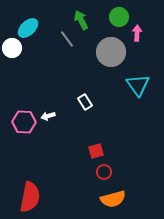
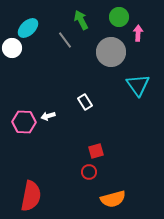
pink arrow: moved 1 px right
gray line: moved 2 px left, 1 px down
red circle: moved 15 px left
red semicircle: moved 1 px right, 1 px up
